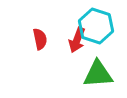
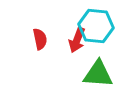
cyan hexagon: rotated 12 degrees counterclockwise
green triangle: rotated 8 degrees clockwise
